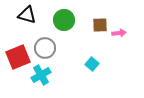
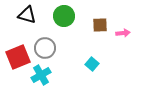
green circle: moved 4 px up
pink arrow: moved 4 px right
